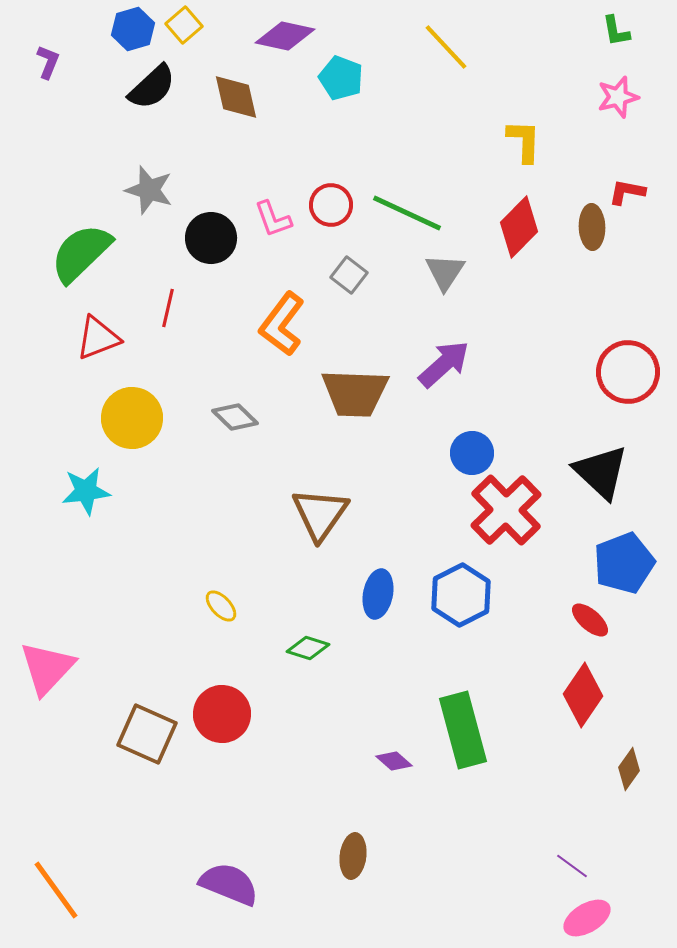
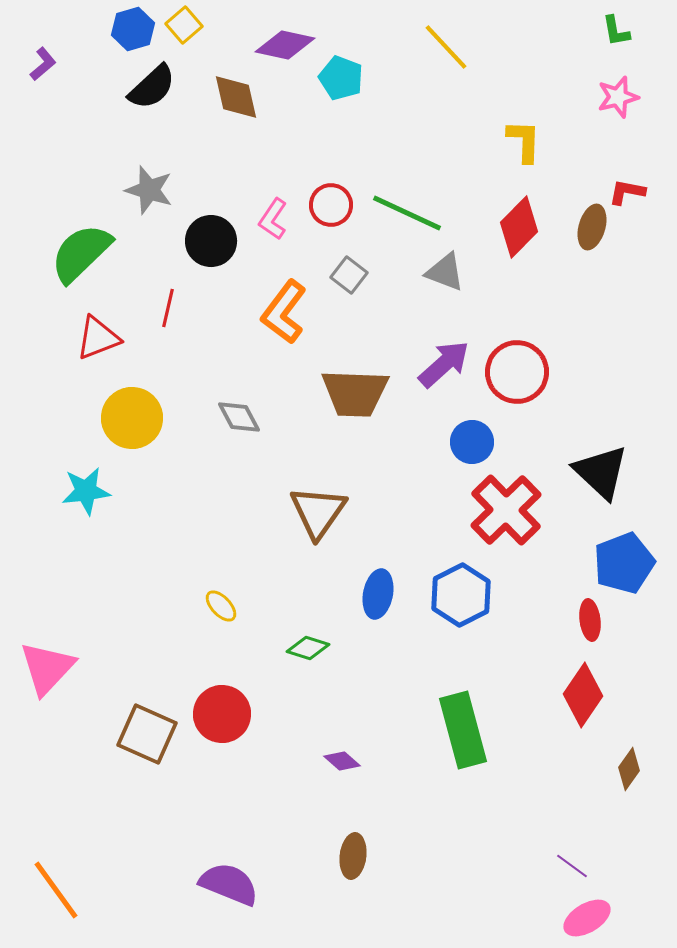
purple diamond at (285, 36): moved 9 px down
purple L-shape at (48, 62): moved 5 px left, 2 px down; rotated 28 degrees clockwise
pink L-shape at (273, 219): rotated 54 degrees clockwise
brown ellipse at (592, 227): rotated 18 degrees clockwise
black circle at (211, 238): moved 3 px down
gray triangle at (445, 272): rotated 42 degrees counterclockwise
orange L-shape at (282, 324): moved 2 px right, 12 px up
red circle at (628, 372): moved 111 px left
gray diamond at (235, 417): moved 4 px right; rotated 18 degrees clockwise
blue circle at (472, 453): moved 11 px up
brown triangle at (320, 514): moved 2 px left, 2 px up
red ellipse at (590, 620): rotated 42 degrees clockwise
purple diamond at (394, 761): moved 52 px left
